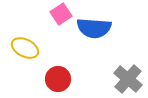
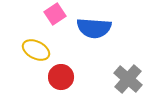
pink square: moved 6 px left
yellow ellipse: moved 11 px right, 2 px down
red circle: moved 3 px right, 2 px up
